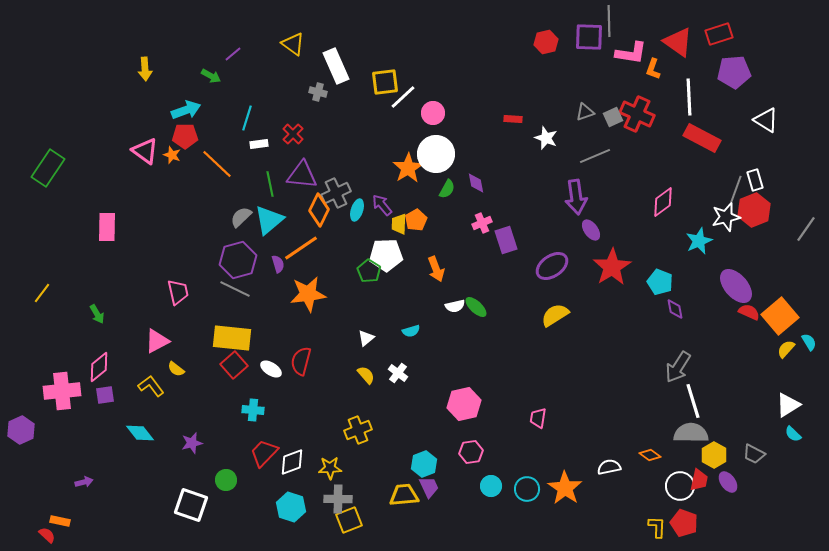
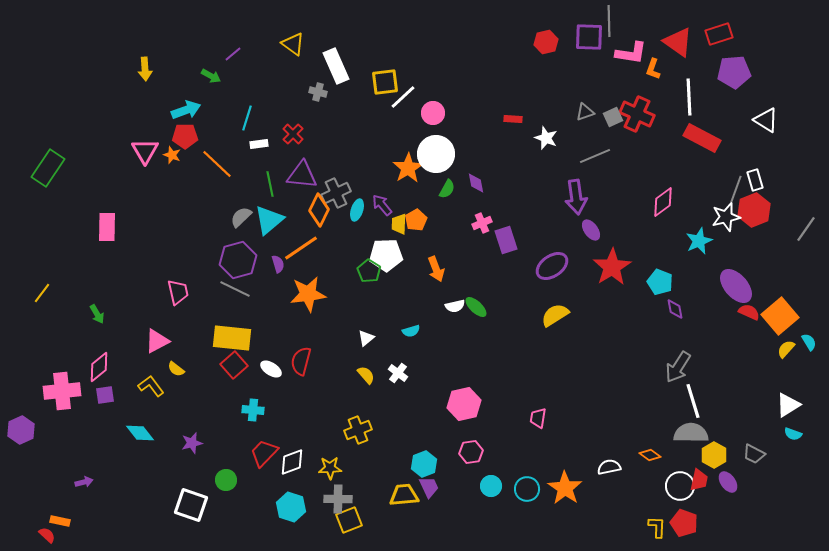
pink triangle at (145, 151): rotated 24 degrees clockwise
cyan semicircle at (793, 434): rotated 24 degrees counterclockwise
